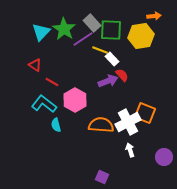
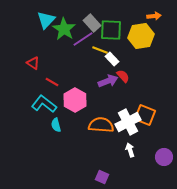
cyan triangle: moved 5 px right, 12 px up
red triangle: moved 2 px left, 2 px up
red semicircle: moved 1 px right, 1 px down
orange square: moved 2 px down
